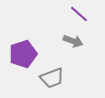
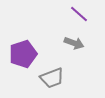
gray arrow: moved 1 px right, 2 px down
